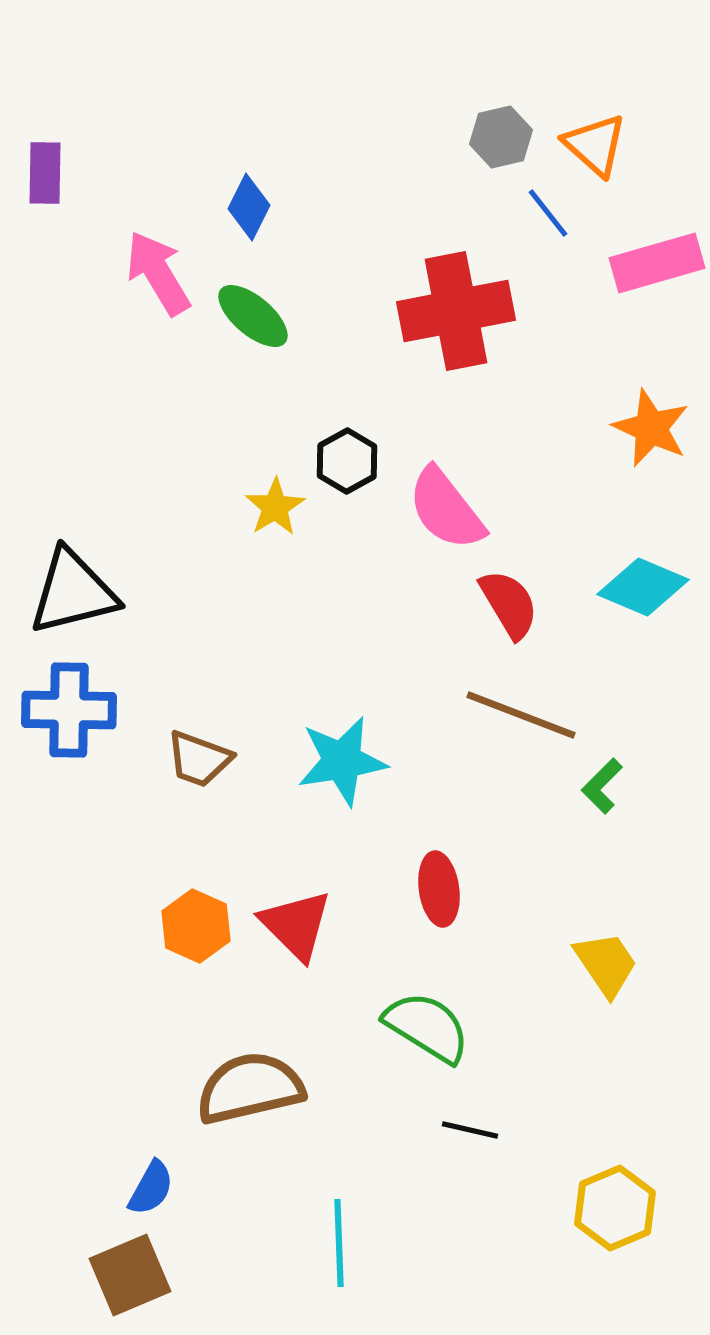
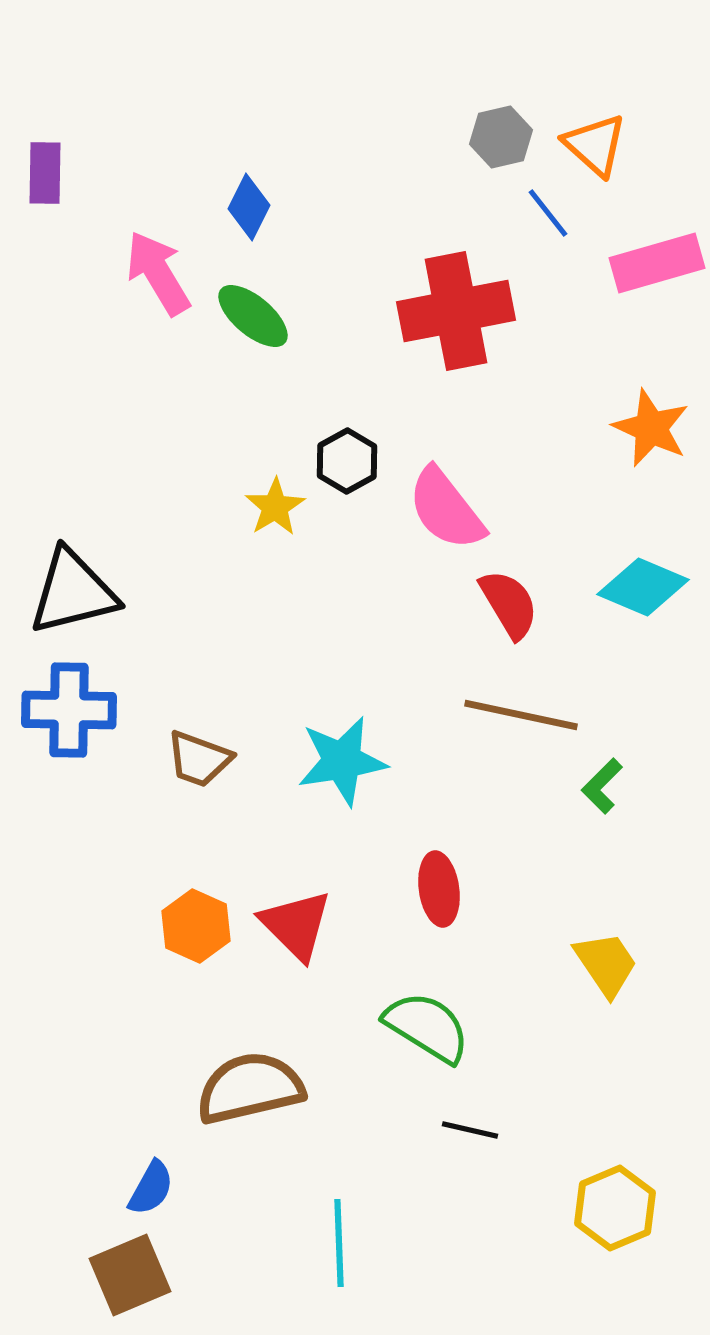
brown line: rotated 9 degrees counterclockwise
